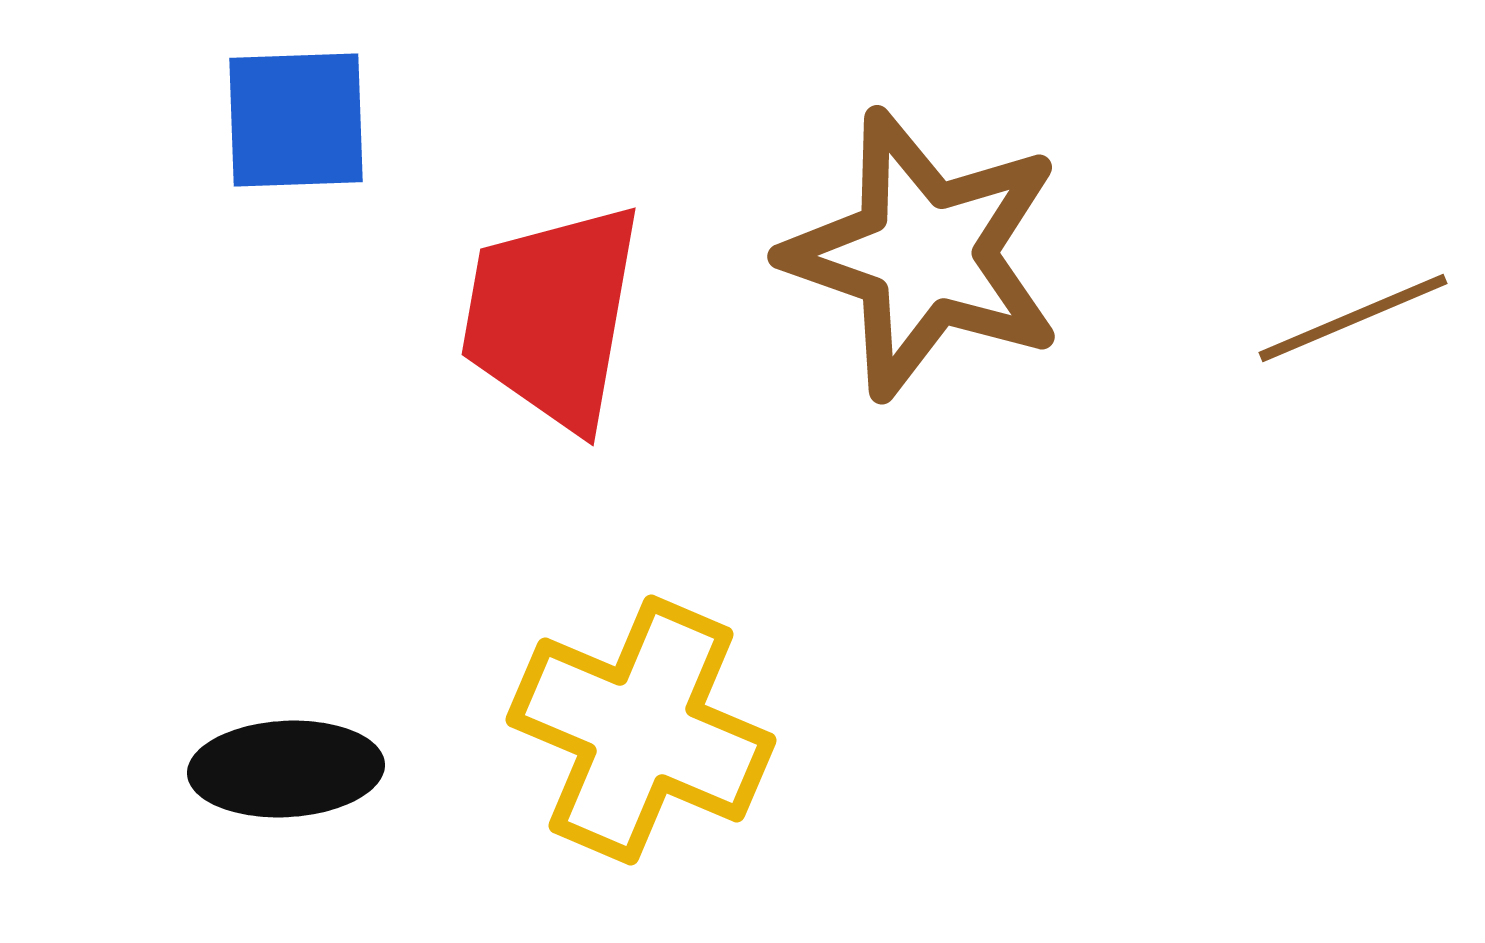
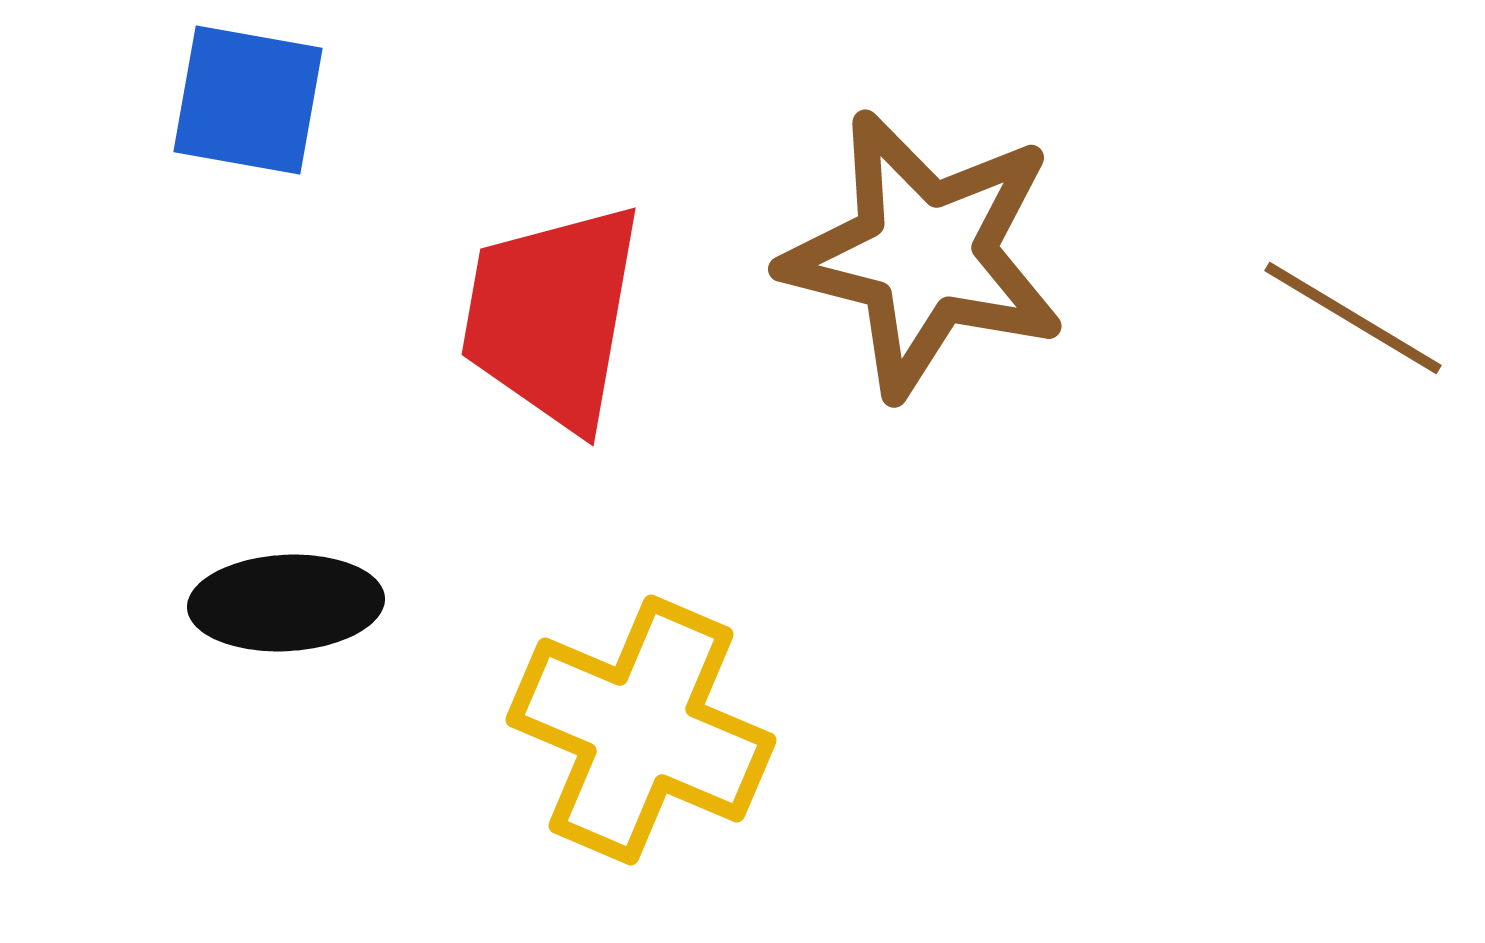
blue square: moved 48 px left, 20 px up; rotated 12 degrees clockwise
brown star: rotated 5 degrees counterclockwise
brown line: rotated 54 degrees clockwise
black ellipse: moved 166 px up
